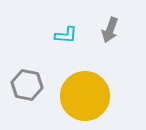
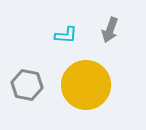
yellow circle: moved 1 px right, 11 px up
